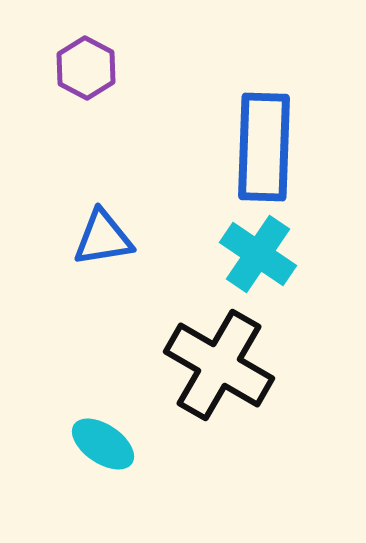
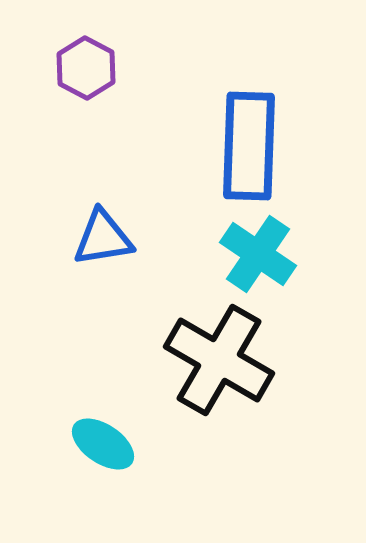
blue rectangle: moved 15 px left, 1 px up
black cross: moved 5 px up
